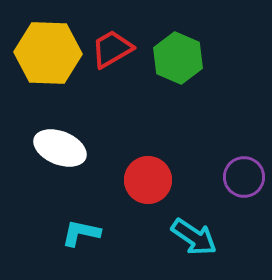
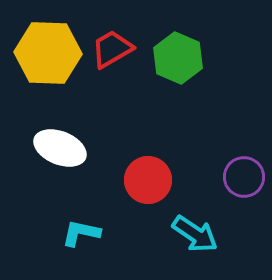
cyan arrow: moved 1 px right, 3 px up
